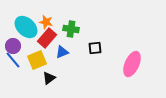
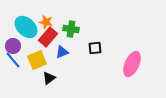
red rectangle: moved 1 px right, 1 px up
